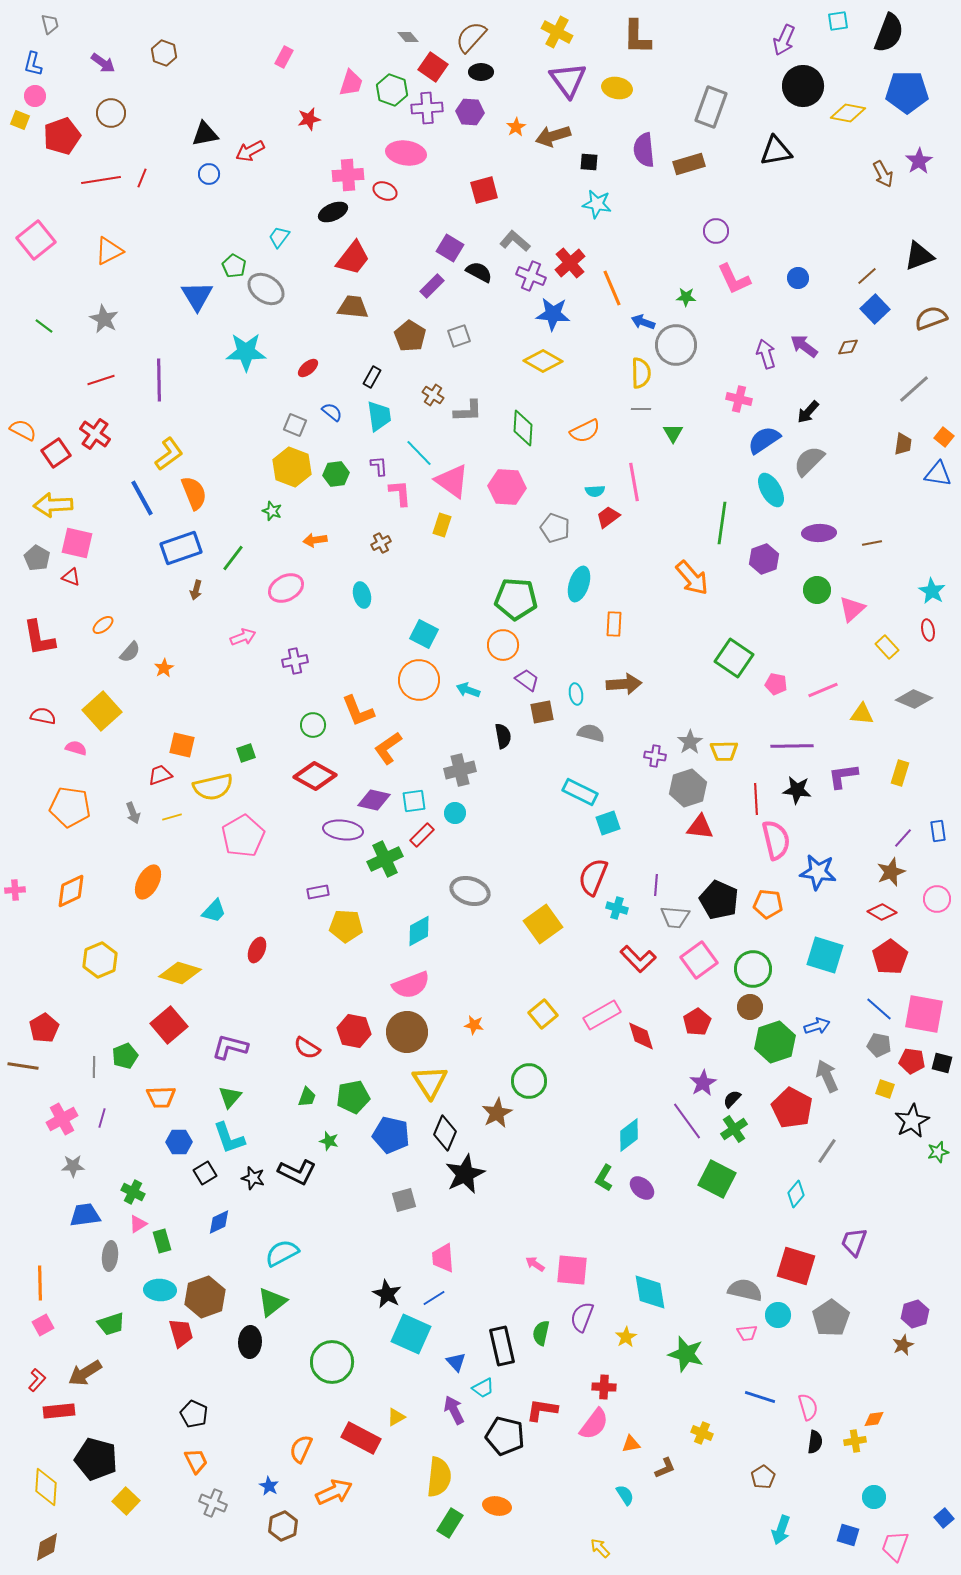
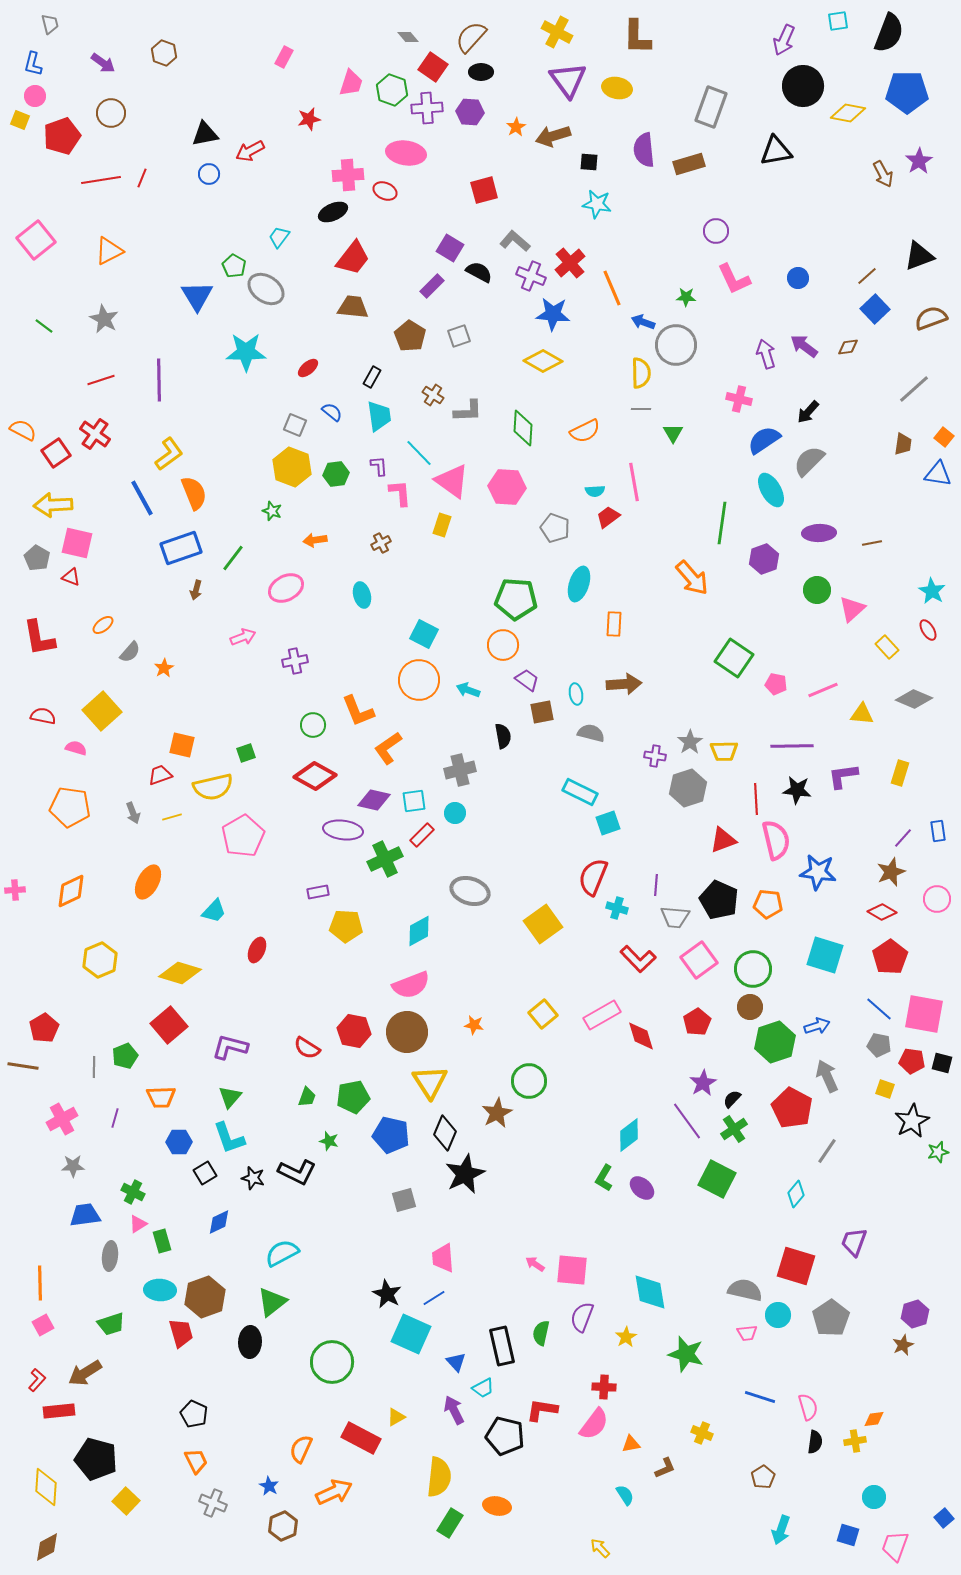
red ellipse at (928, 630): rotated 20 degrees counterclockwise
red triangle at (700, 827): moved 23 px right, 13 px down; rotated 28 degrees counterclockwise
purple line at (102, 1118): moved 13 px right
